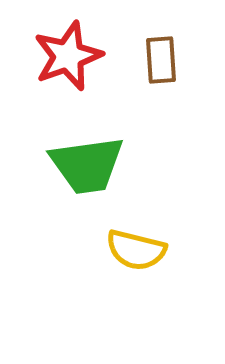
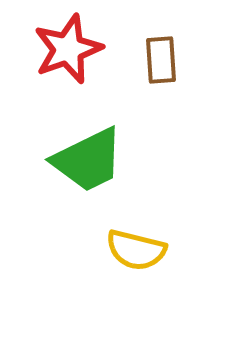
red star: moved 7 px up
green trapezoid: moved 1 px right, 5 px up; rotated 18 degrees counterclockwise
